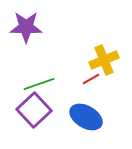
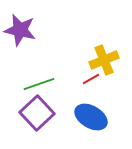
purple star: moved 6 px left, 3 px down; rotated 12 degrees clockwise
purple square: moved 3 px right, 3 px down
blue ellipse: moved 5 px right
